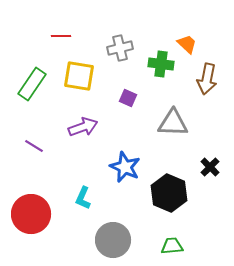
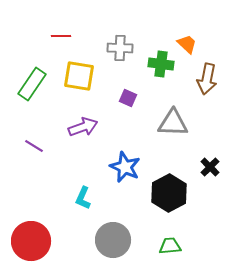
gray cross: rotated 15 degrees clockwise
black hexagon: rotated 9 degrees clockwise
red circle: moved 27 px down
green trapezoid: moved 2 px left
